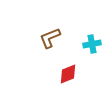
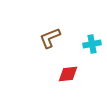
red diamond: rotated 15 degrees clockwise
